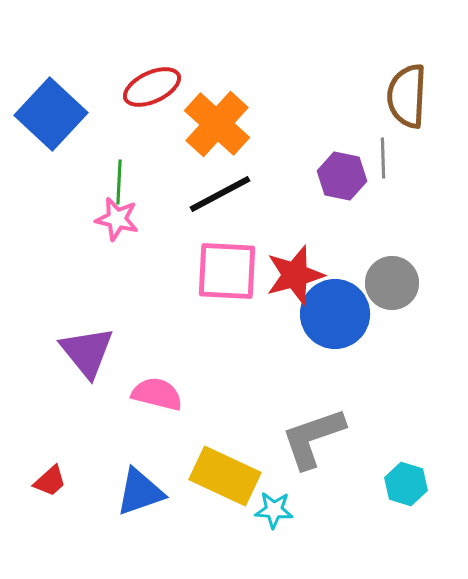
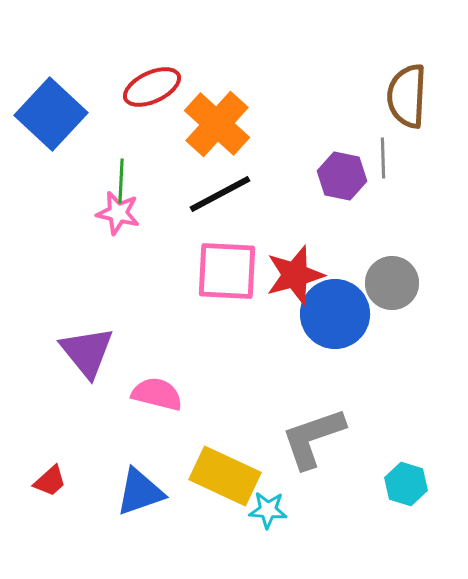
green line: moved 2 px right, 1 px up
pink star: moved 1 px right, 6 px up
cyan star: moved 6 px left
